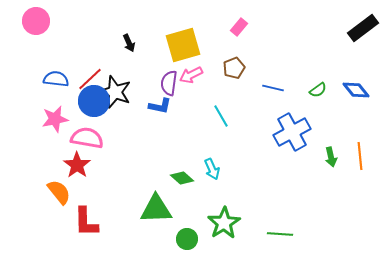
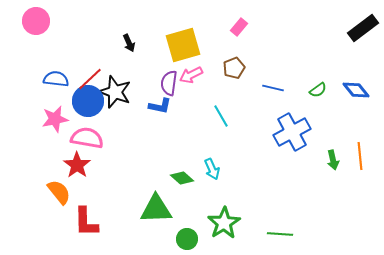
blue circle: moved 6 px left
green arrow: moved 2 px right, 3 px down
